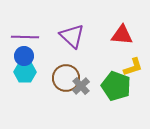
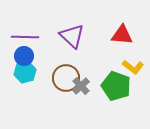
yellow L-shape: rotated 55 degrees clockwise
cyan hexagon: rotated 15 degrees counterclockwise
